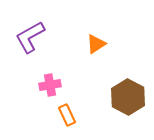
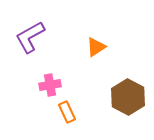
orange triangle: moved 3 px down
orange rectangle: moved 3 px up
